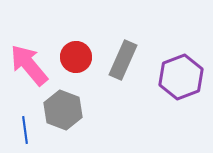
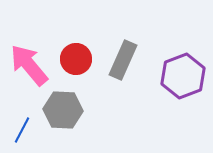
red circle: moved 2 px down
purple hexagon: moved 2 px right, 1 px up
gray hexagon: rotated 18 degrees counterclockwise
blue line: moved 3 px left; rotated 36 degrees clockwise
